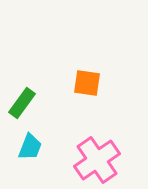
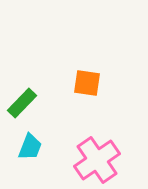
green rectangle: rotated 8 degrees clockwise
